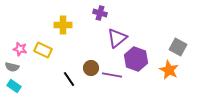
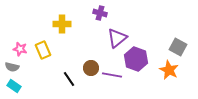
yellow cross: moved 1 px left, 1 px up
yellow rectangle: rotated 42 degrees clockwise
